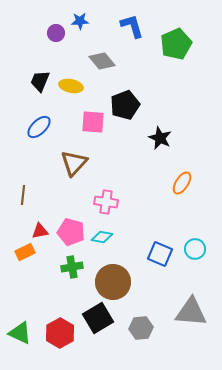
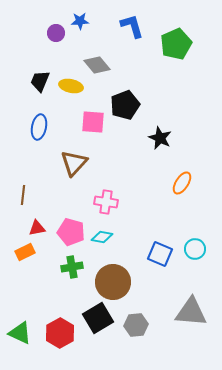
gray diamond: moved 5 px left, 4 px down
blue ellipse: rotated 35 degrees counterclockwise
red triangle: moved 3 px left, 3 px up
gray hexagon: moved 5 px left, 3 px up
